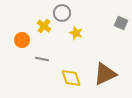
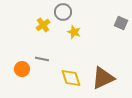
gray circle: moved 1 px right, 1 px up
yellow cross: moved 1 px left, 1 px up; rotated 16 degrees clockwise
yellow star: moved 2 px left, 1 px up
orange circle: moved 29 px down
brown triangle: moved 2 px left, 4 px down
